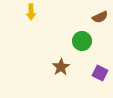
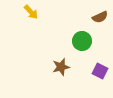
yellow arrow: rotated 42 degrees counterclockwise
brown star: rotated 18 degrees clockwise
purple square: moved 2 px up
